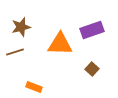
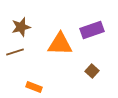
brown square: moved 2 px down
